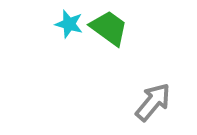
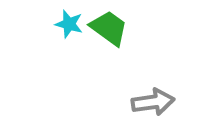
gray arrow: rotated 42 degrees clockwise
